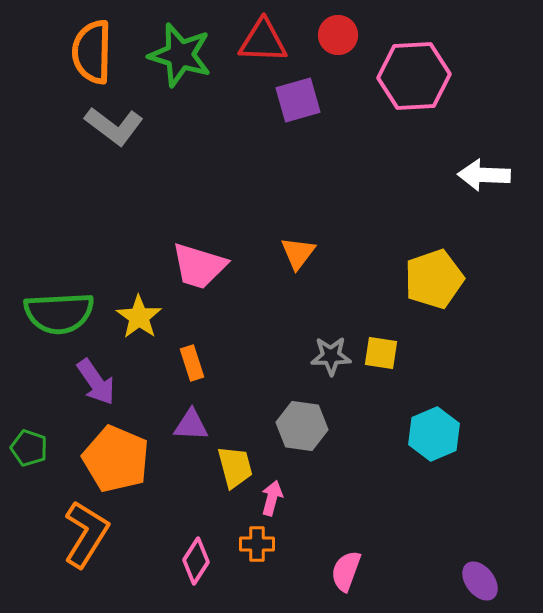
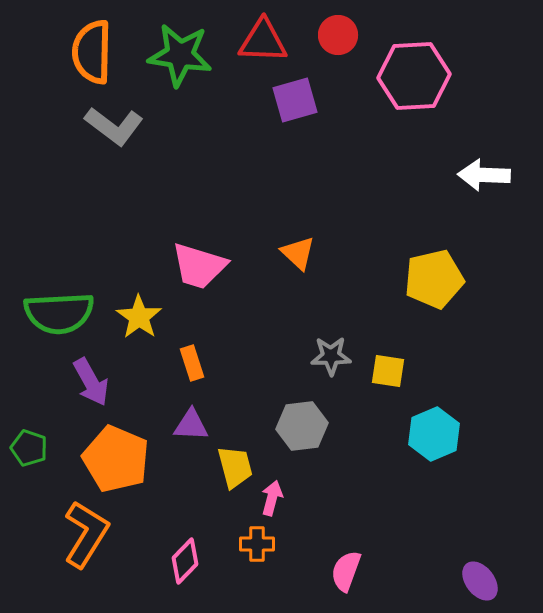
green star: rotated 8 degrees counterclockwise
purple square: moved 3 px left
orange triangle: rotated 24 degrees counterclockwise
yellow pentagon: rotated 6 degrees clockwise
yellow square: moved 7 px right, 18 px down
purple arrow: moved 5 px left; rotated 6 degrees clockwise
gray hexagon: rotated 15 degrees counterclockwise
pink diamond: moved 11 px left; rotated 12 degrees clockwise
